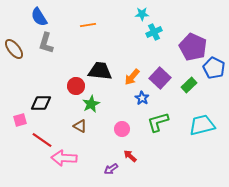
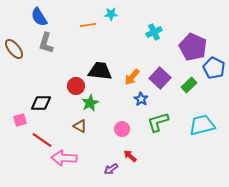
cyan star: moved 31 px left
blue star: moved 1 px left, 1 px down
green star: moved 1 px left, 1 px up
